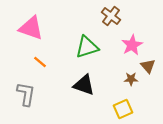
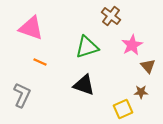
orange line: rotated 16 degrees counterclockwise
brown star: moved 10 px right, 13 px down
gray L-shape: moved 4 px left, 1 px down; rotated 15 degrees clockwise
